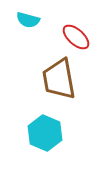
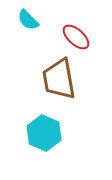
cyan semicircle: rotated 30 degrees clockwise
cyan hexagon: moved 1 px left
